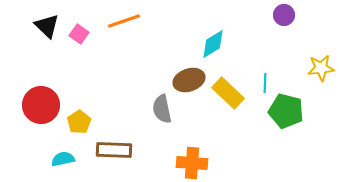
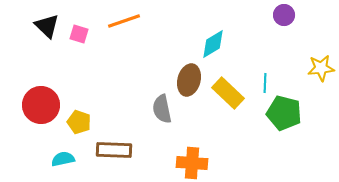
pink square: rotated 18 degrees counterclockwise
brown ellipse: rotated 56 degrees counterclockwise
green pentagon: moved 2 px left, 2 px down
yellow pentagon: rotated 20 degrees counterclockwise
